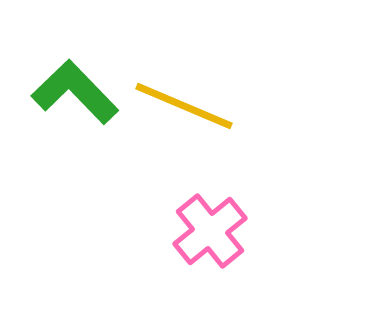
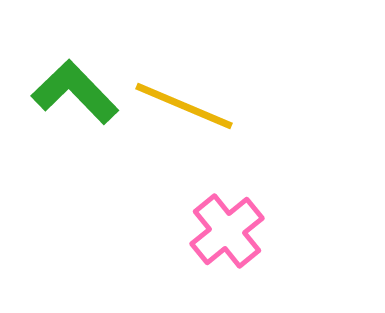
pink cross: moved 17 px right
